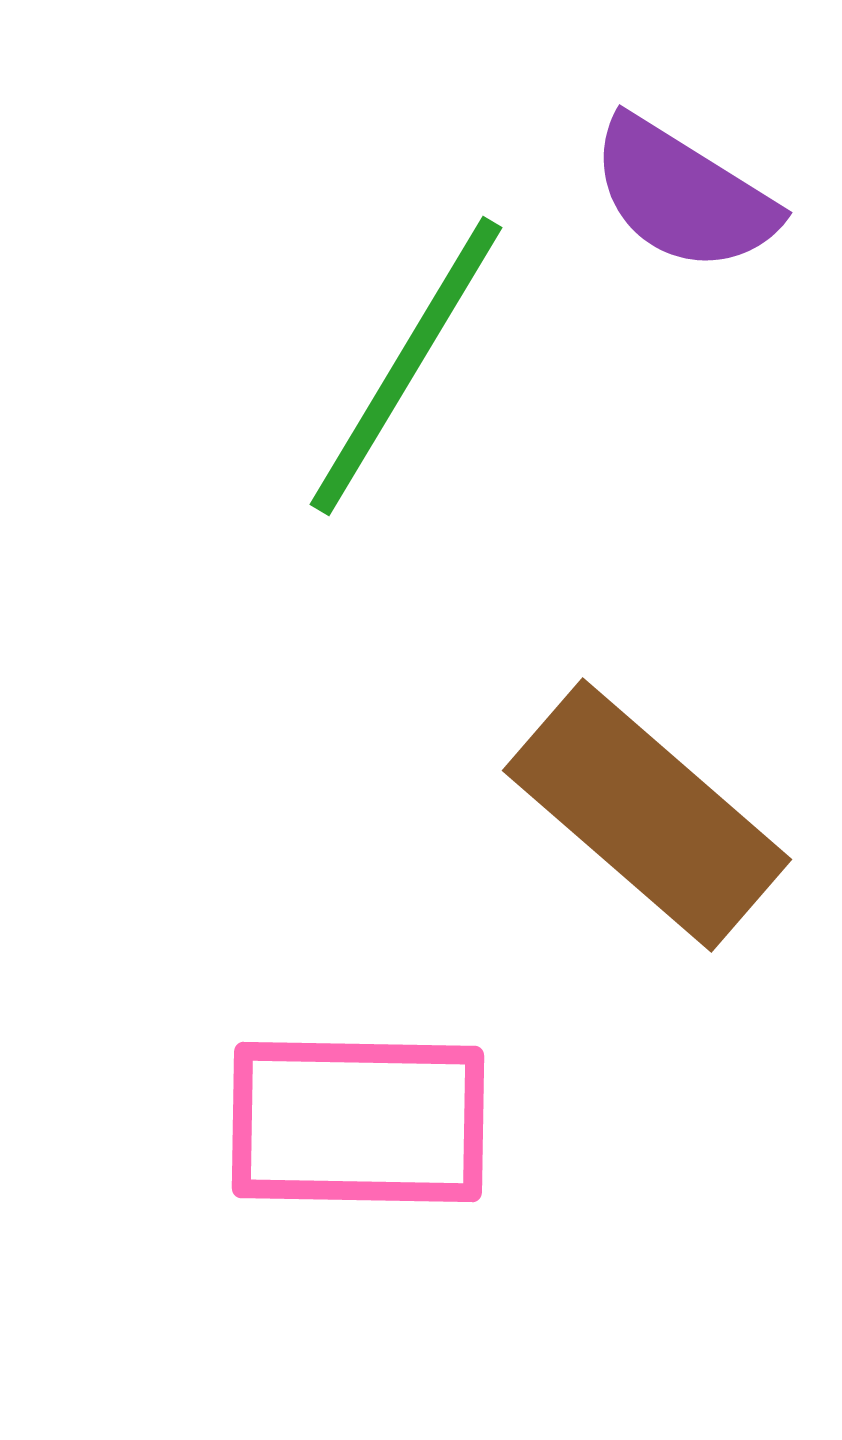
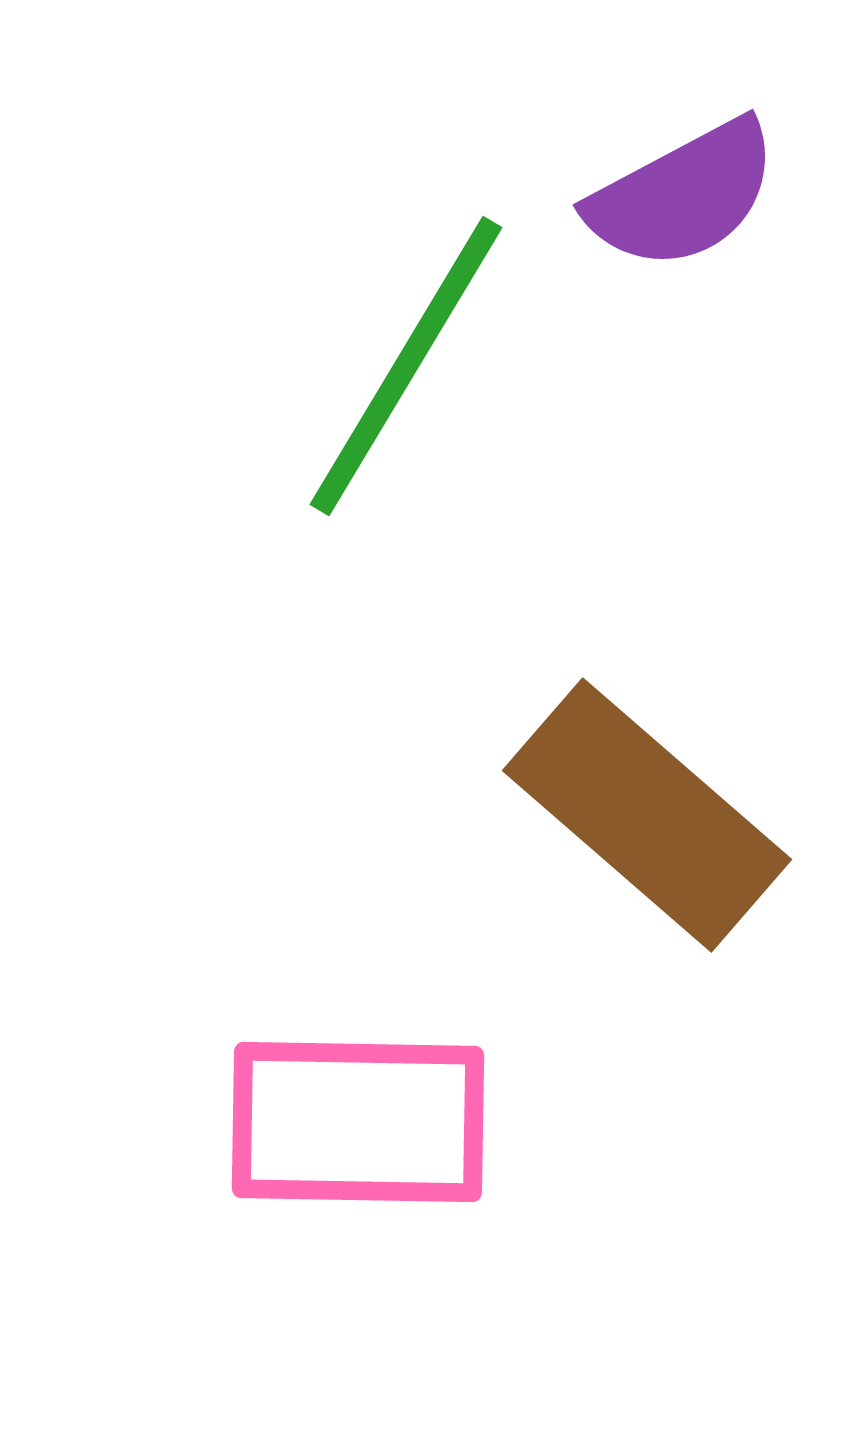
purple semicircle: rotated 60 degrees counterclockwise
